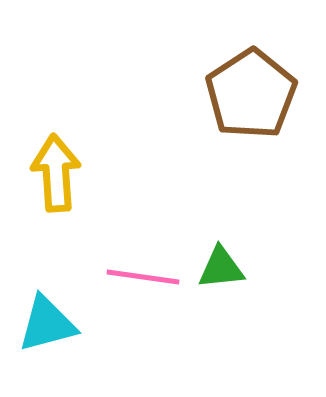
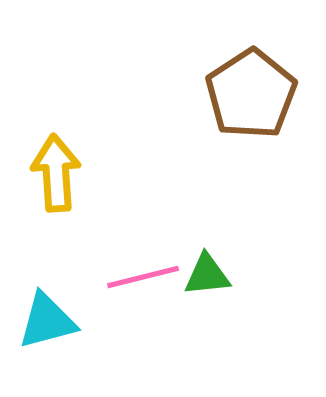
green triangle: moved 14 px left, 7 px down
pink line: rotated 22 degrees counterclockwise
cyan triangle: moved 3 px up
